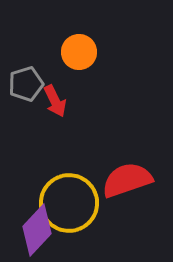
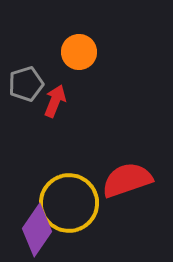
red arrow: rotated 132 degrees counterclockwise
purple diamond: rotated 9 degrees counterclockwise
